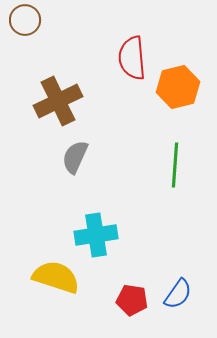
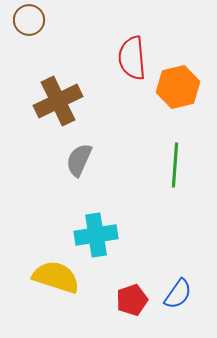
brown circle: moved 4 px right
gray semicircle: moved 4 px right, 3 px down
red pentagon: rotated 28 degrees counterclockwise
